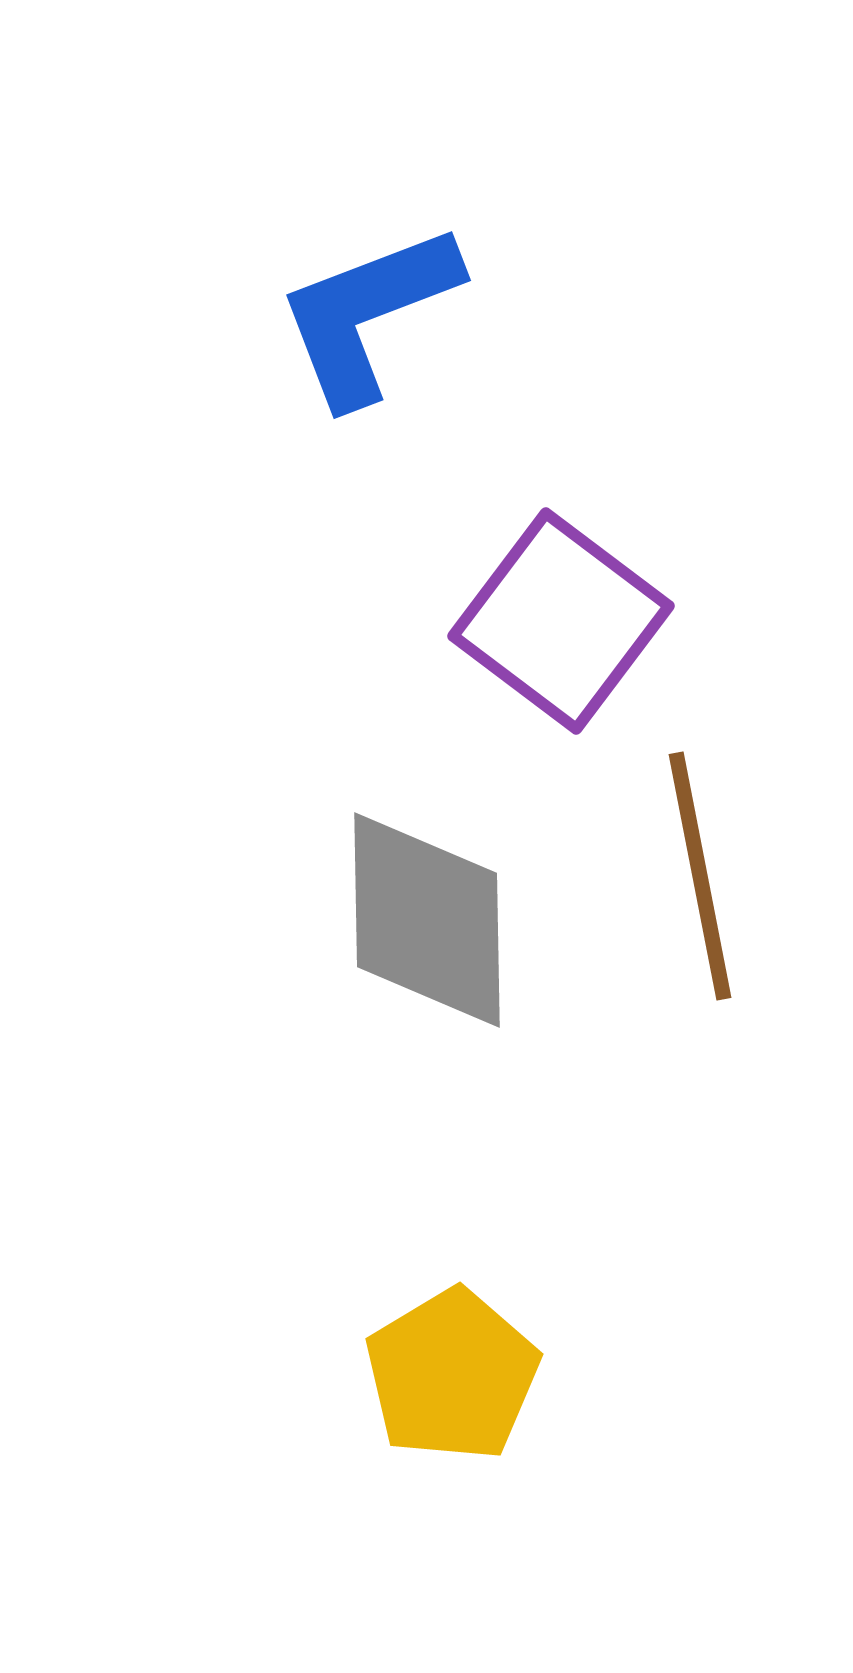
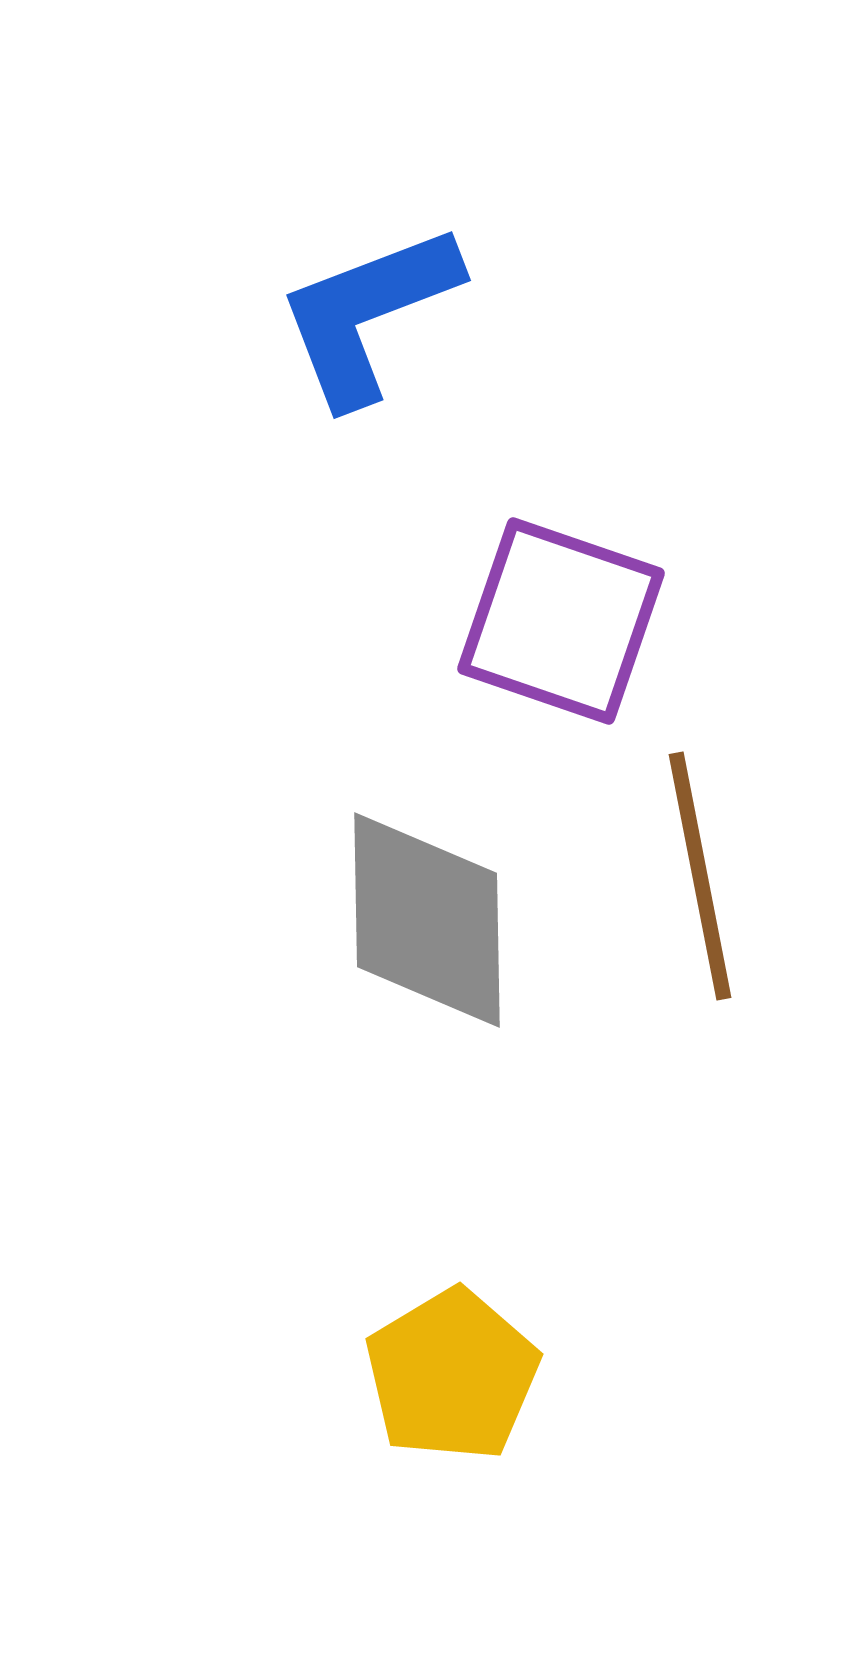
purple square: rotated 18 degrees counterclockwise
